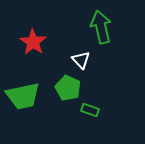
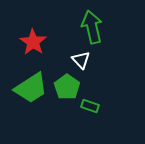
green arrow: moved 9 px left
green pentagon: moved 1 px left, 1 px up; rotated 10 degrees clockwise
green trapezoid: moved 8 px right, 8 px up; rotated 21 degrees counterclockwise
green rectangle: moved 4 px up
